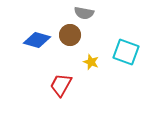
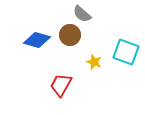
gray semicircle: moved 2 px left, 1 px down; rotated 30 degrees clockwise
yellow star: moved 3 px right
